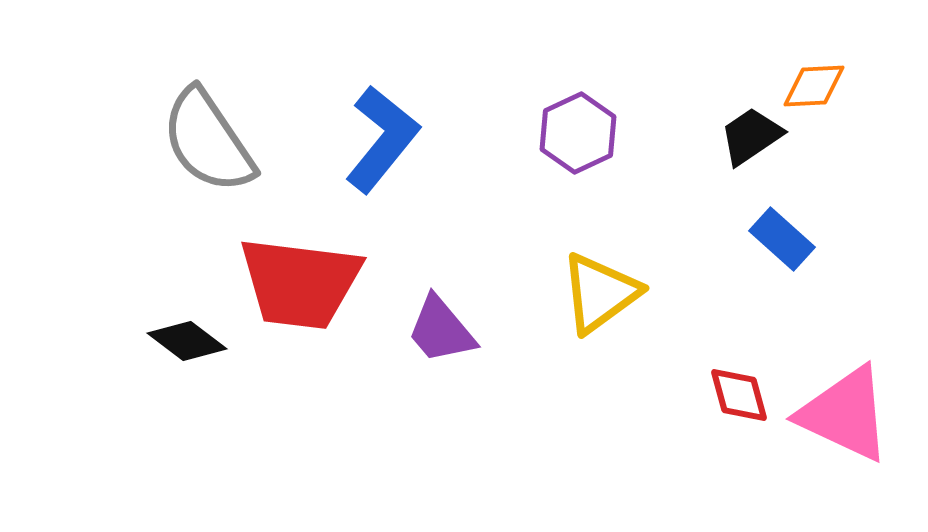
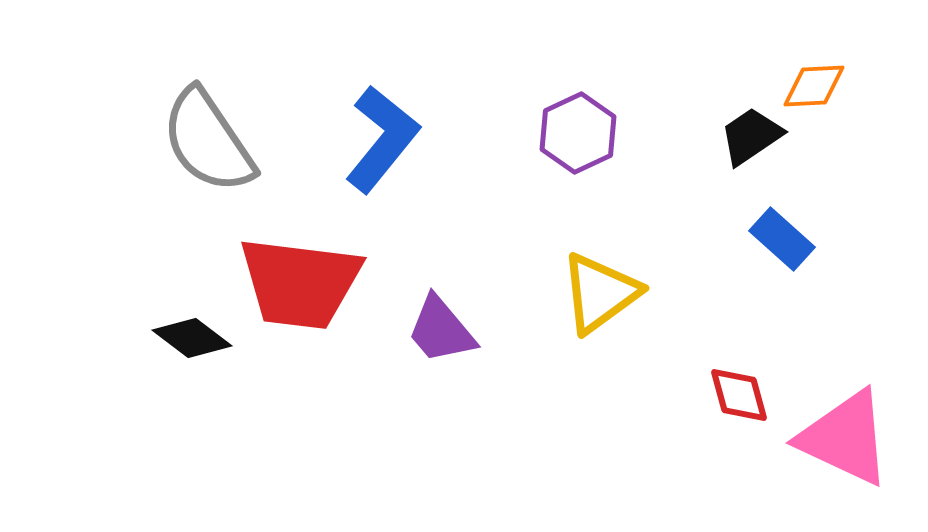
black diamond: moved 5 px right, 3 px up
pink triangle: moved 24 px down
